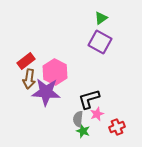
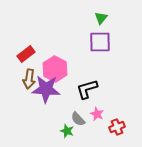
green triangle: rotated 16 degrees counterclockwise
purple square: rotated 30 degrees counterclockwise
red rectangle: moved 7 px up
pink hexagon: moved 3 px up
purple star: moved 3 px up
black L-shape: moved 2 px left, 10 px up
pink star: rotated 24 degrees counterclockwise
gray semicircle: rotated 49 degrees counterclockwise
green star: moved 16 px left
